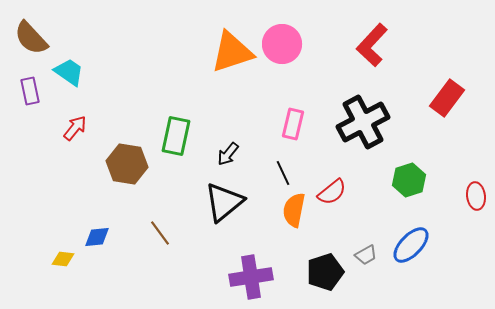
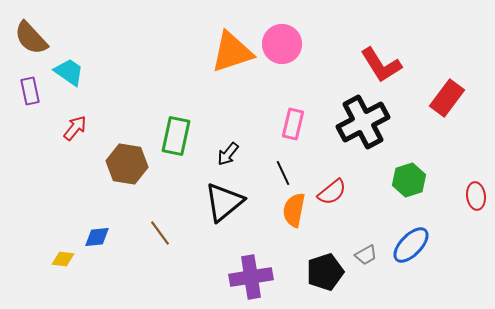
red L-shape: moved 9 px right, 20 px down; rotated 75 degrees counterclockwise
